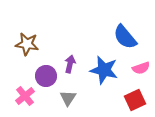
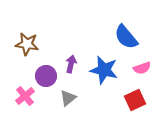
blue semicircle: moved 1 px right
purple arrow: moved 1 px right
pink semicircle: moved 1 px right
gray triangle: rotated 18 degrees clockwise
